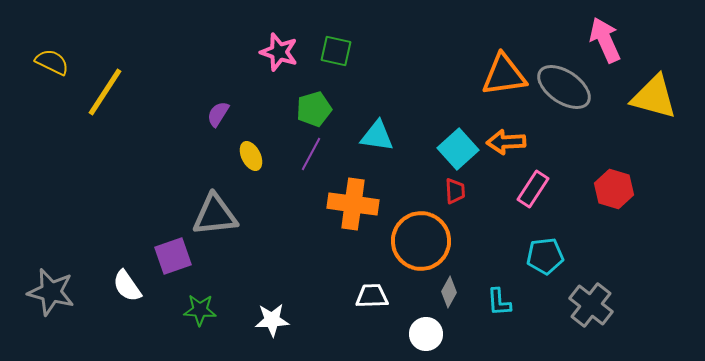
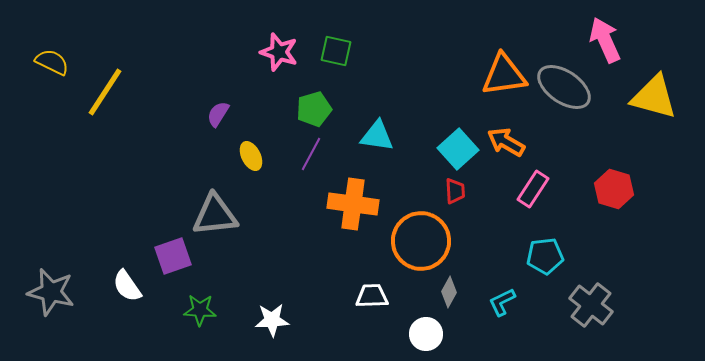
orange arrow: rotated 33 degrees clockwise
cyan L-shape: moved 3 px right; rotated 68 degrees clockwise
